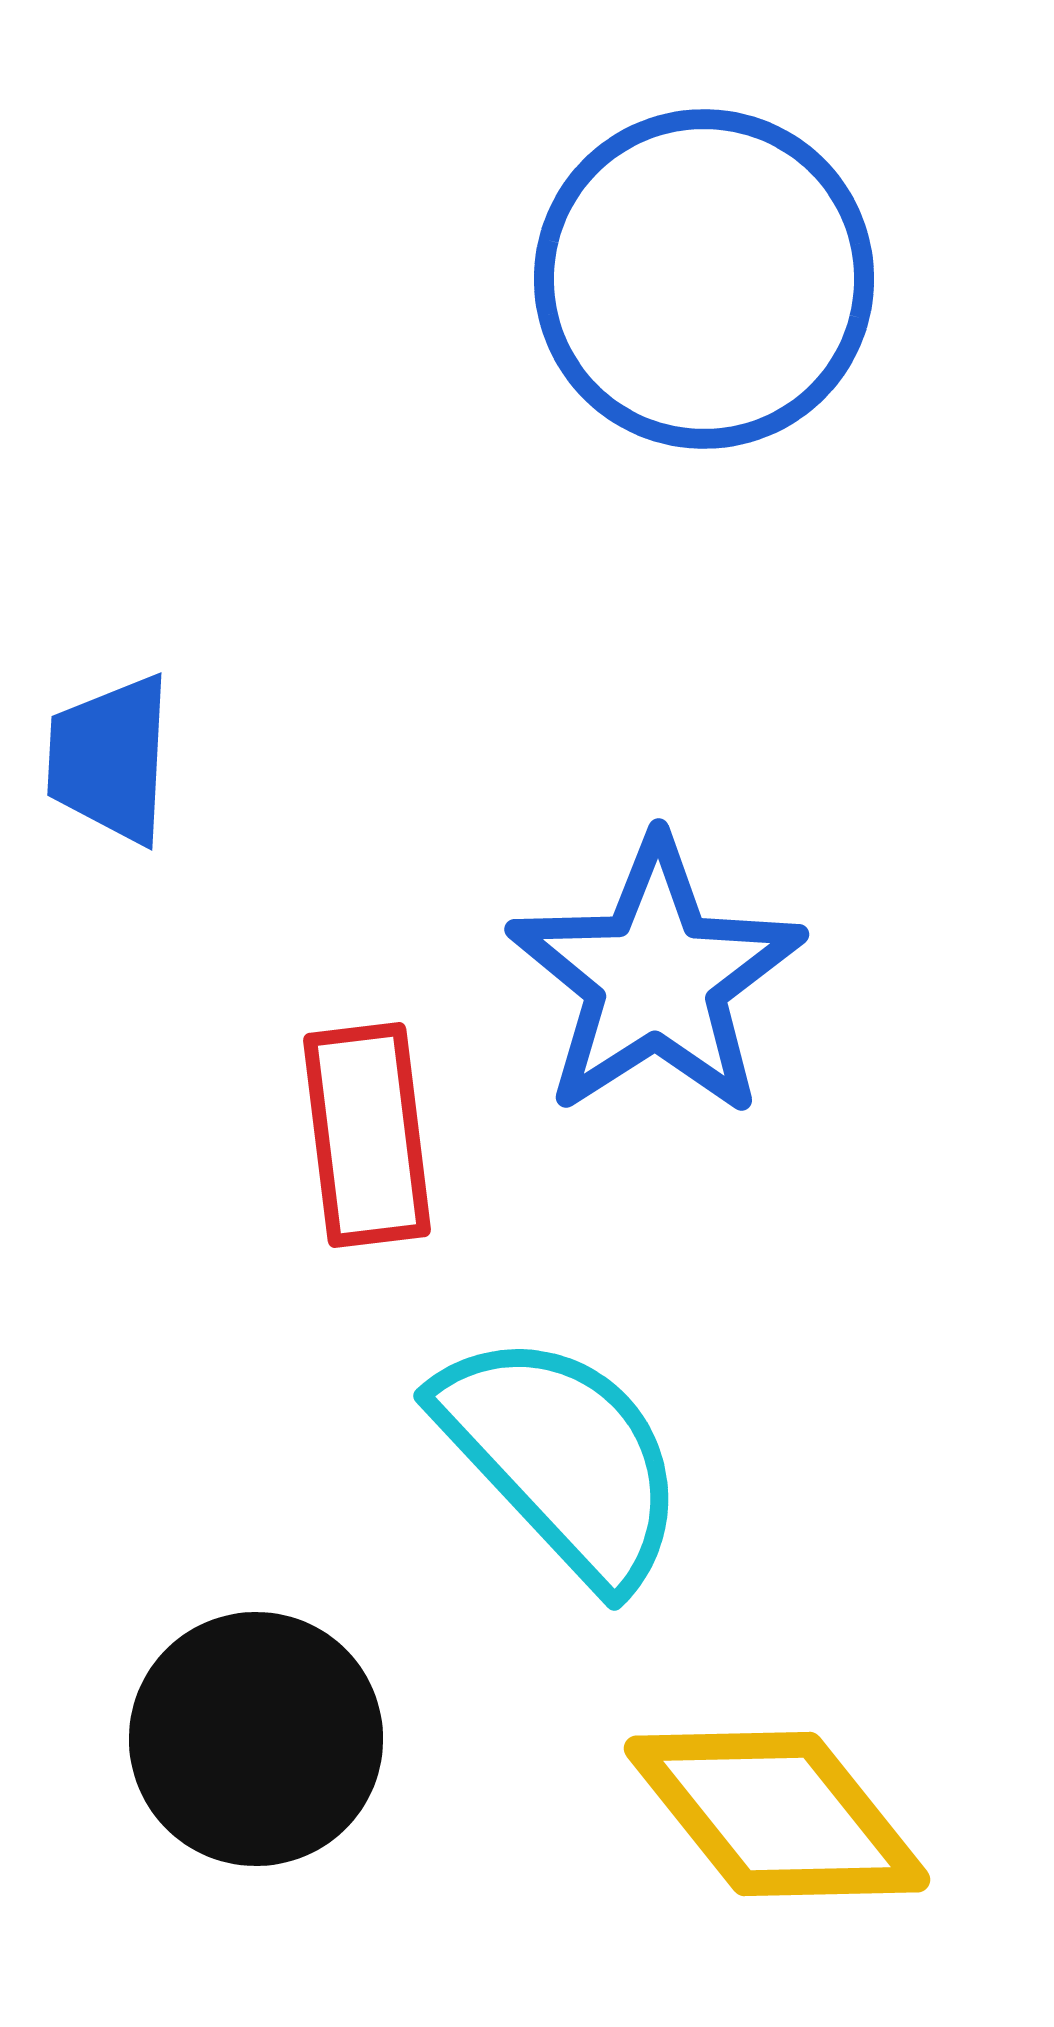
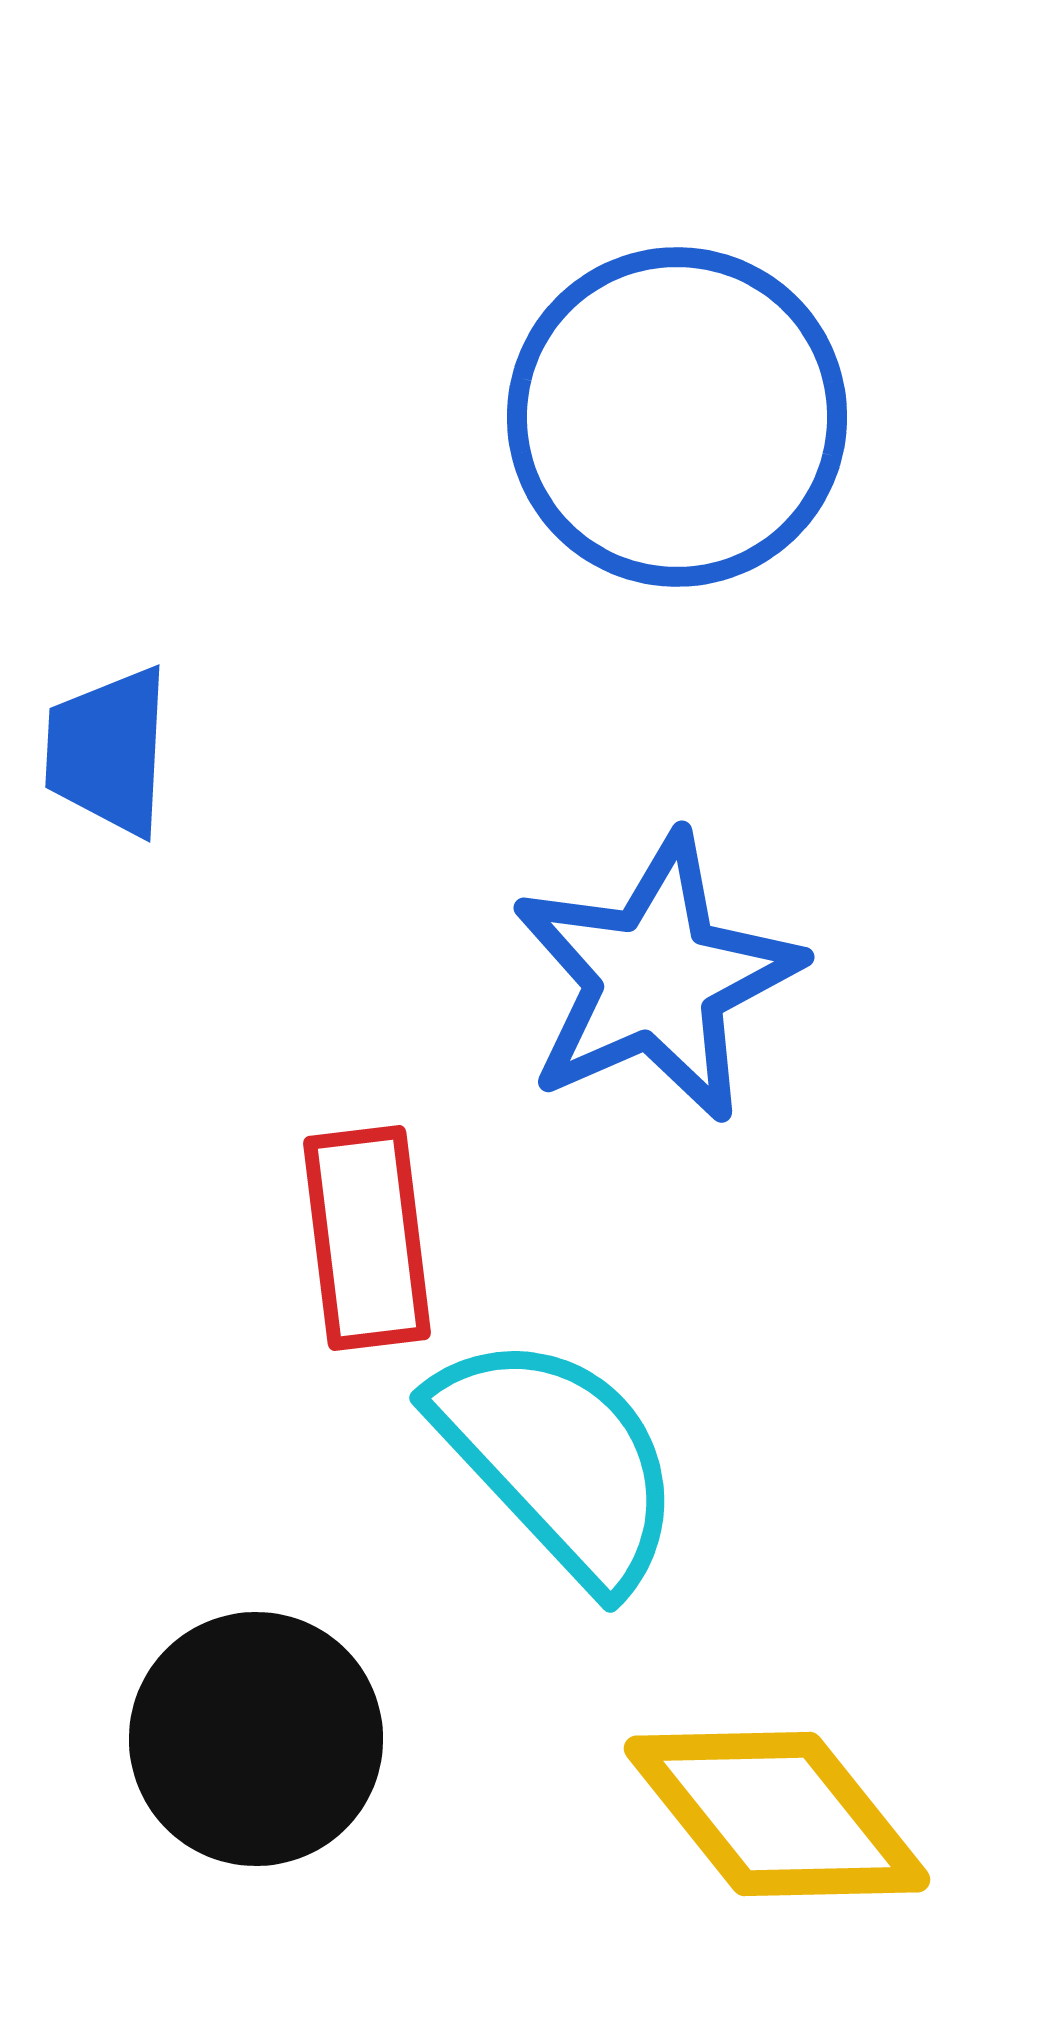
blue circle: moved 27 px left, 138 px down
blue trapezoid: moved 2 px left, 8 px up
blue star: rotated 9 degrees clockwise
red rectangle: moved 103 px down
cyan semicircle: moved 4 px left, 2 px down
